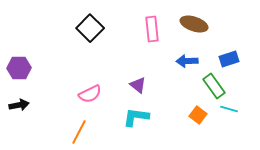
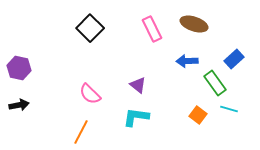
pink rectangle: rotated 20 degrees counterclockwise
blue rectangle: moved 5 px right; rotated 24 degrees counterclockwise
purple hexagon: rotated 15 degrees clockwise
green rectangle: moved 1 px right, 3 px up
pink semicircle: rotated 70 degrees clockwise
orange line: moved 2 px right
